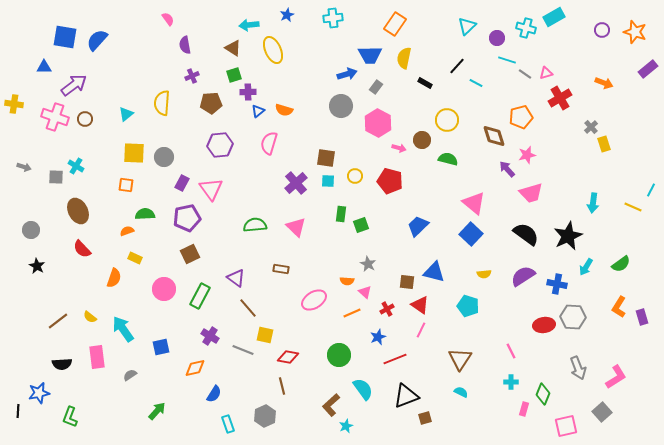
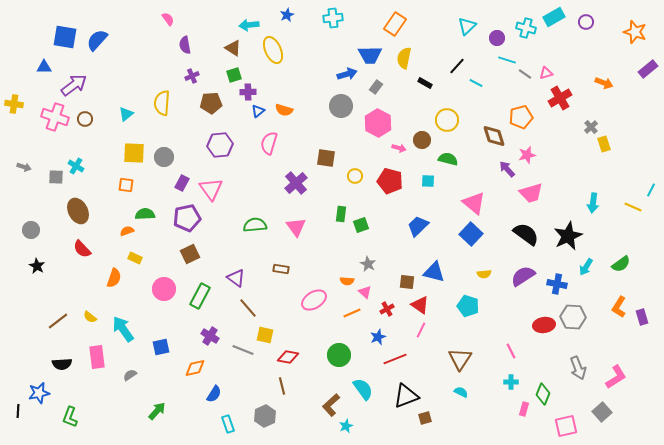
purple circle at (602, 30): moved 16 px left, 8 px up
cyan square at (328, 181): moved 100 px right
pink triangle at (296, 227): rotated 10 degrees clockwise
